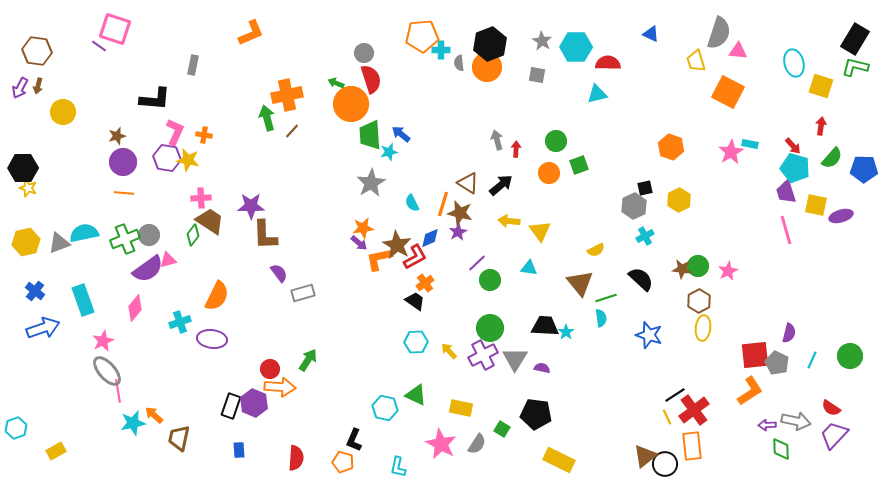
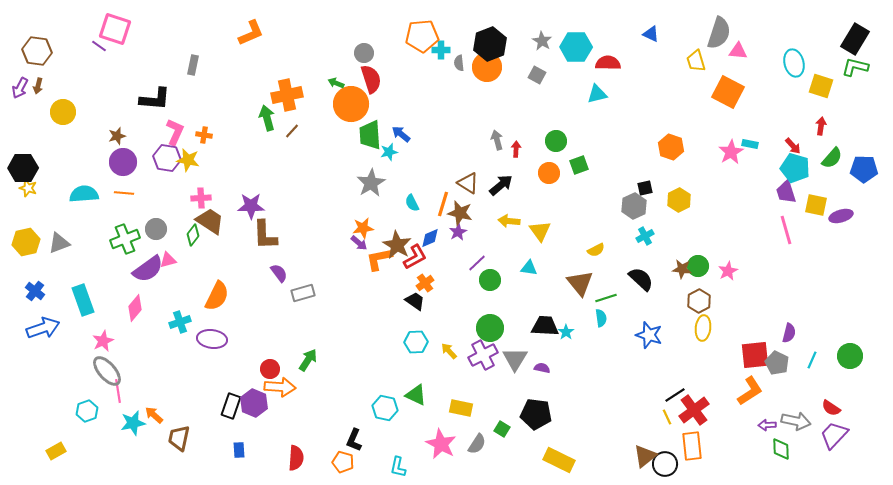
gray square at (537, 75): rotated 18 degrees clockwise
cyan semicircle at (84, 233): moved 39 px up; rotated 8 degrees clockwise
gray circle at (149, 235): moved 7 px right, 6 px up
cyan hexagon at (16, 428): moved 71 px right, 17 px up
